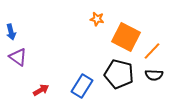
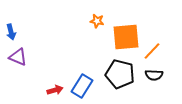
orange star: moved 2 px down
orange square: rotated 32 degrees counterclockwise
purple triangle: rotated 12 degrees counterclockwise
black pentagon: moved 1 px right
red arrow: moved 14 px right; rotated 14 degrees clockwise
